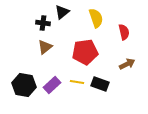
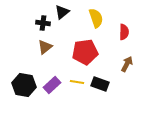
red semicircle: rotated 14 degrees clockwise
brown arrow: rotated 35 degrees counterclockwise
